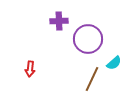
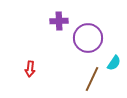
purple circle: moved 1 px up
cyan semicircle: rotated 14 degrees counterclockwise
